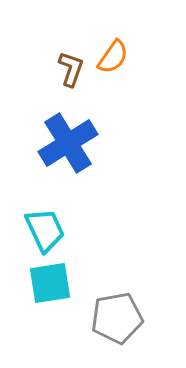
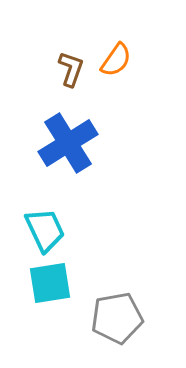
orange semicircle: moved 3 px right, 3 px down
